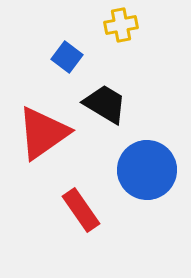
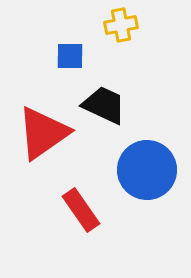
blue square: moved 3 px right, 1 px up; rotated 36 degrees counterclockwise
black trapezoid: moved 1 px left, 1 px down; rotated 6 degrees counterclockwise
